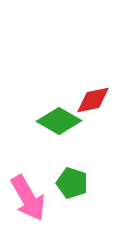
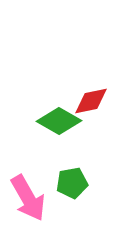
red diamond: moved 2 px left, 1 px down
green pentagon: rotated 28 degrees counterclockwise
